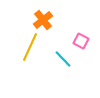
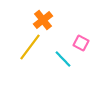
pink square: moved 2 px down
yellow line: rotated 12 degrees clockwise
